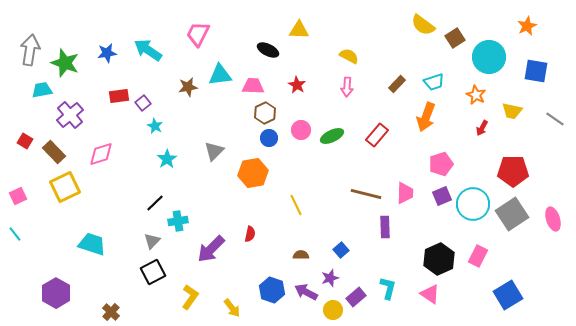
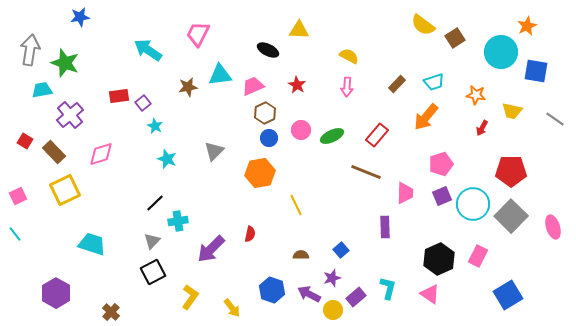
blue star at (107, 53): moved 27 px left, 36 px up
cyan circle at (489, 57): moved 12 px right, 5 px up
pink trapezoid at (253, 86): rotated 25 degrees counterclockwise
orange star at (476, 95): rotated 18 degrees counterclockwise
orange arrow at (426, 117): rotated 20 degrees clockwise
cyan star at (167, 159): rotated 18 degrees counterclockwise
red pentagon at (513, 171): moved 2 px left
orange hexagon at (253, 173): moved 7 px right
yellow square at (65, 187): moved 3 px down
brown line at (366, 194): moved 22 px up; rotated 8 degrees clockwise
gray square at (512, 214): moved 1 px left, 2 px down; rotated 12 degrees counterclockwise
pink ellipse at (553, 219): moved 8 px down
purple star at (330, 278): moved 2 px right
purple arrow at (306, 292): moved 3 px right, 2 px down
